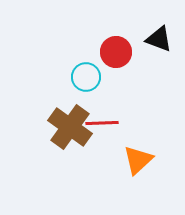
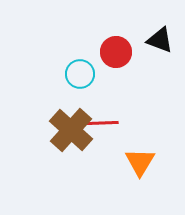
black triangle: moved 1 px right, 1 px down
cyan circle: moved 6 px left, 3 px up
brown cross: moved 1 px right, 3 px down; rotated 6 degrees clockwise
orange triangle: moved 2 px right, 2 px down; rotated 16 degrees counterclockwise
